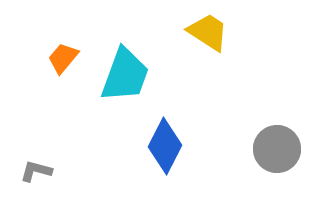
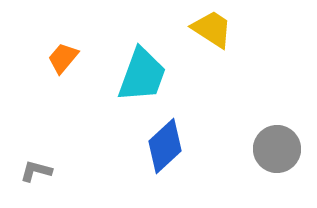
yellow trapezoid: moved 4 px right, 3 px up
cyan trapezoid: moved 17 px right
blue diamond: rotated 20 degrees clockwise
